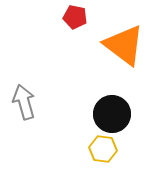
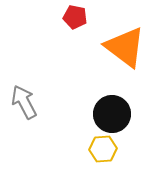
orange triangle: moved 1 px right, 2 px down
gray arrow: rotated 12 degrees counterclockwise
yellow hexagon: rotated 12 degrees counterclockwise
